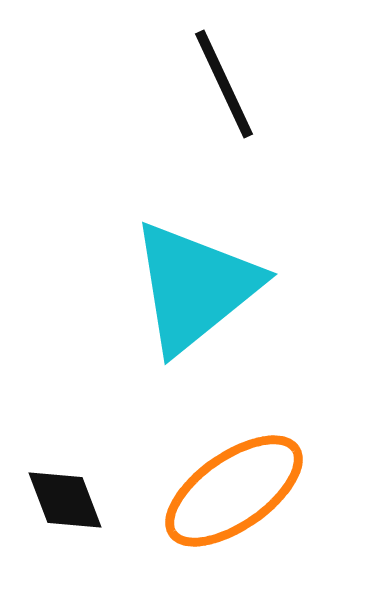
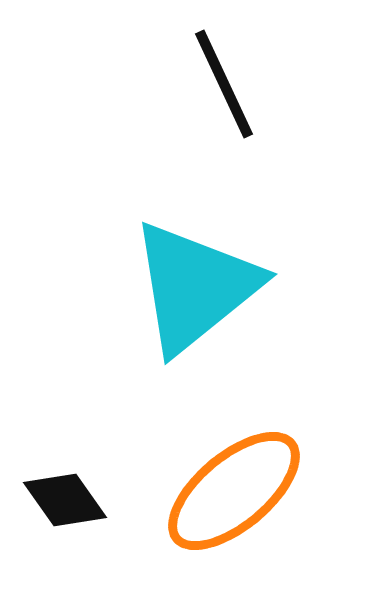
orange ellipse: rotated 5 degrees counterclockwise
black diamond: rotated 14 degrees counterclockwise
